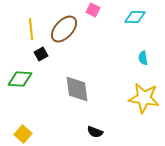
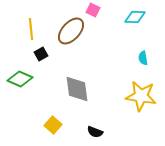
brown ellipse: moved 7 px right, 2 px down
green diamond: rotated 20 degrees clockwise
yellow star: moved 3 px left, 2 px up
yellow square: moved 30 px right, 9 px up
